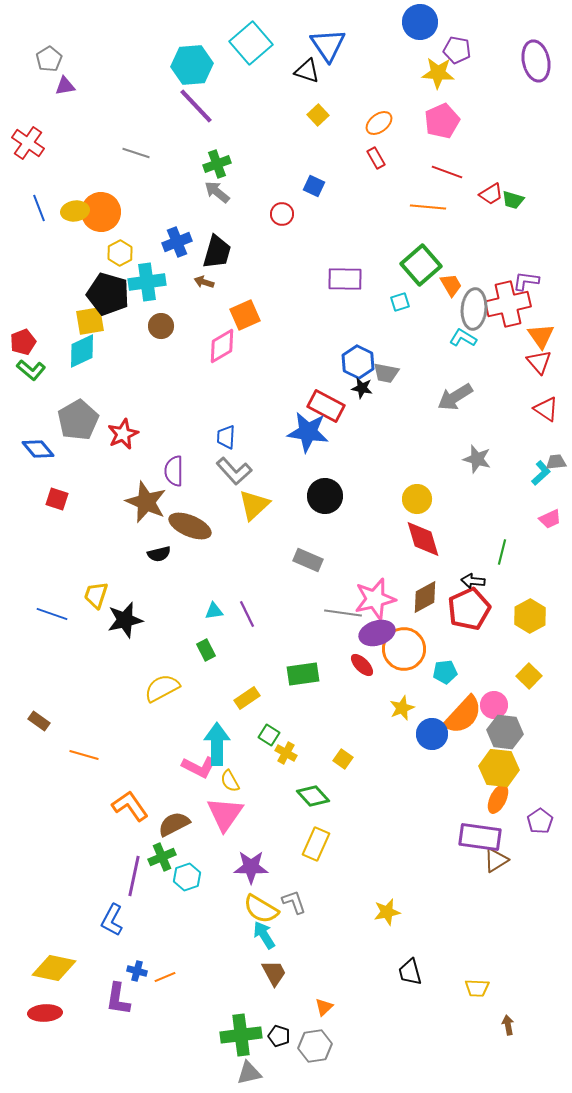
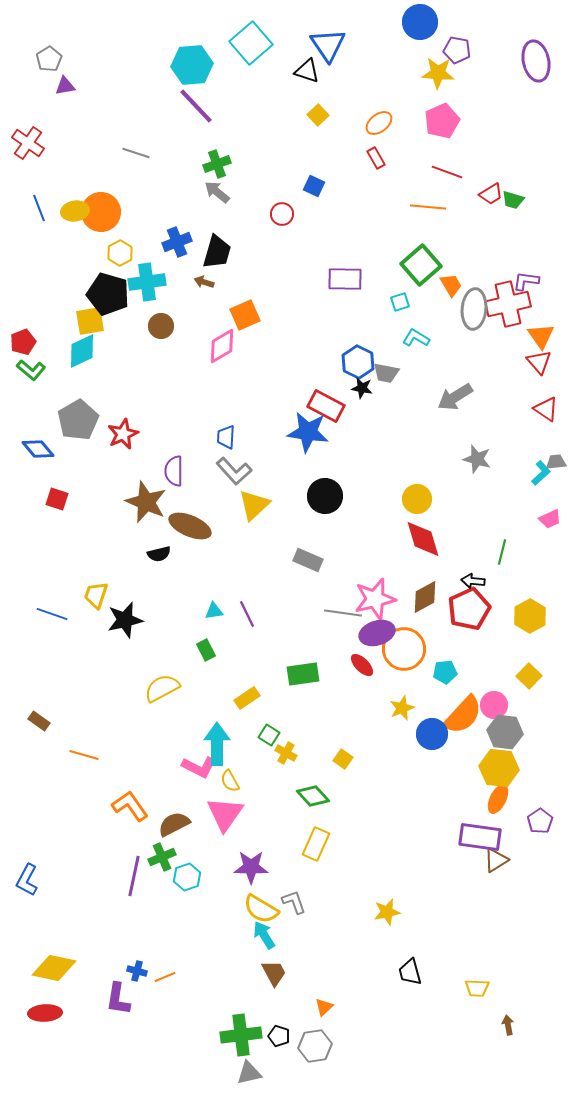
cyan L-shape at (463, 338): moved 47 px left
blue L-shape at (112, 920): moved 85 px left, 40 px up
